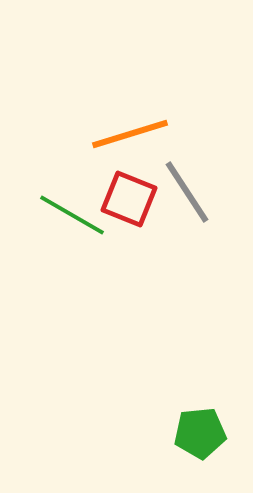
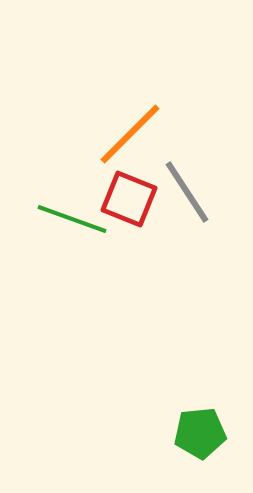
orange line: rotated 28 degrees counterclockwise
green line: moved 4 px down; rotated 10 degrees counterclockwise
